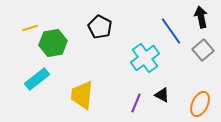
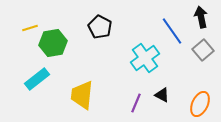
blue line: moved 1 px right
